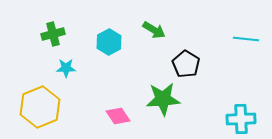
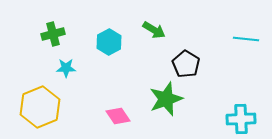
green star: moved 3 px right; rotated 16 degrees counterclockwise
